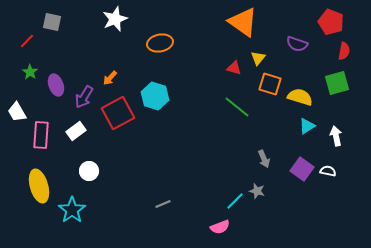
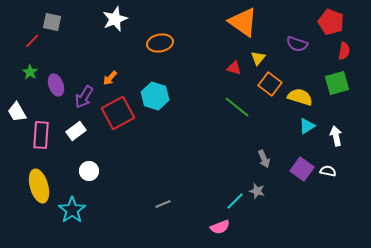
red line: moved 5 px right
orange square: rotated 20 degrees clockwise
